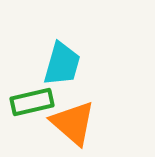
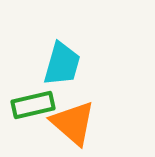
green rectangle: moved 1 px right, 3 px down
